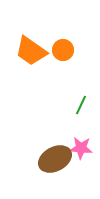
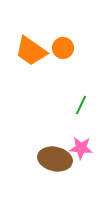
orange circle: moved 2 px up
brown ellipse: rotated 40 degrees clockwise
